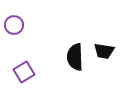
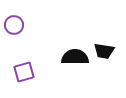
black semicircle: rotated 92 degrees clockwise
purple square: rotated 15 degrees clockwise
